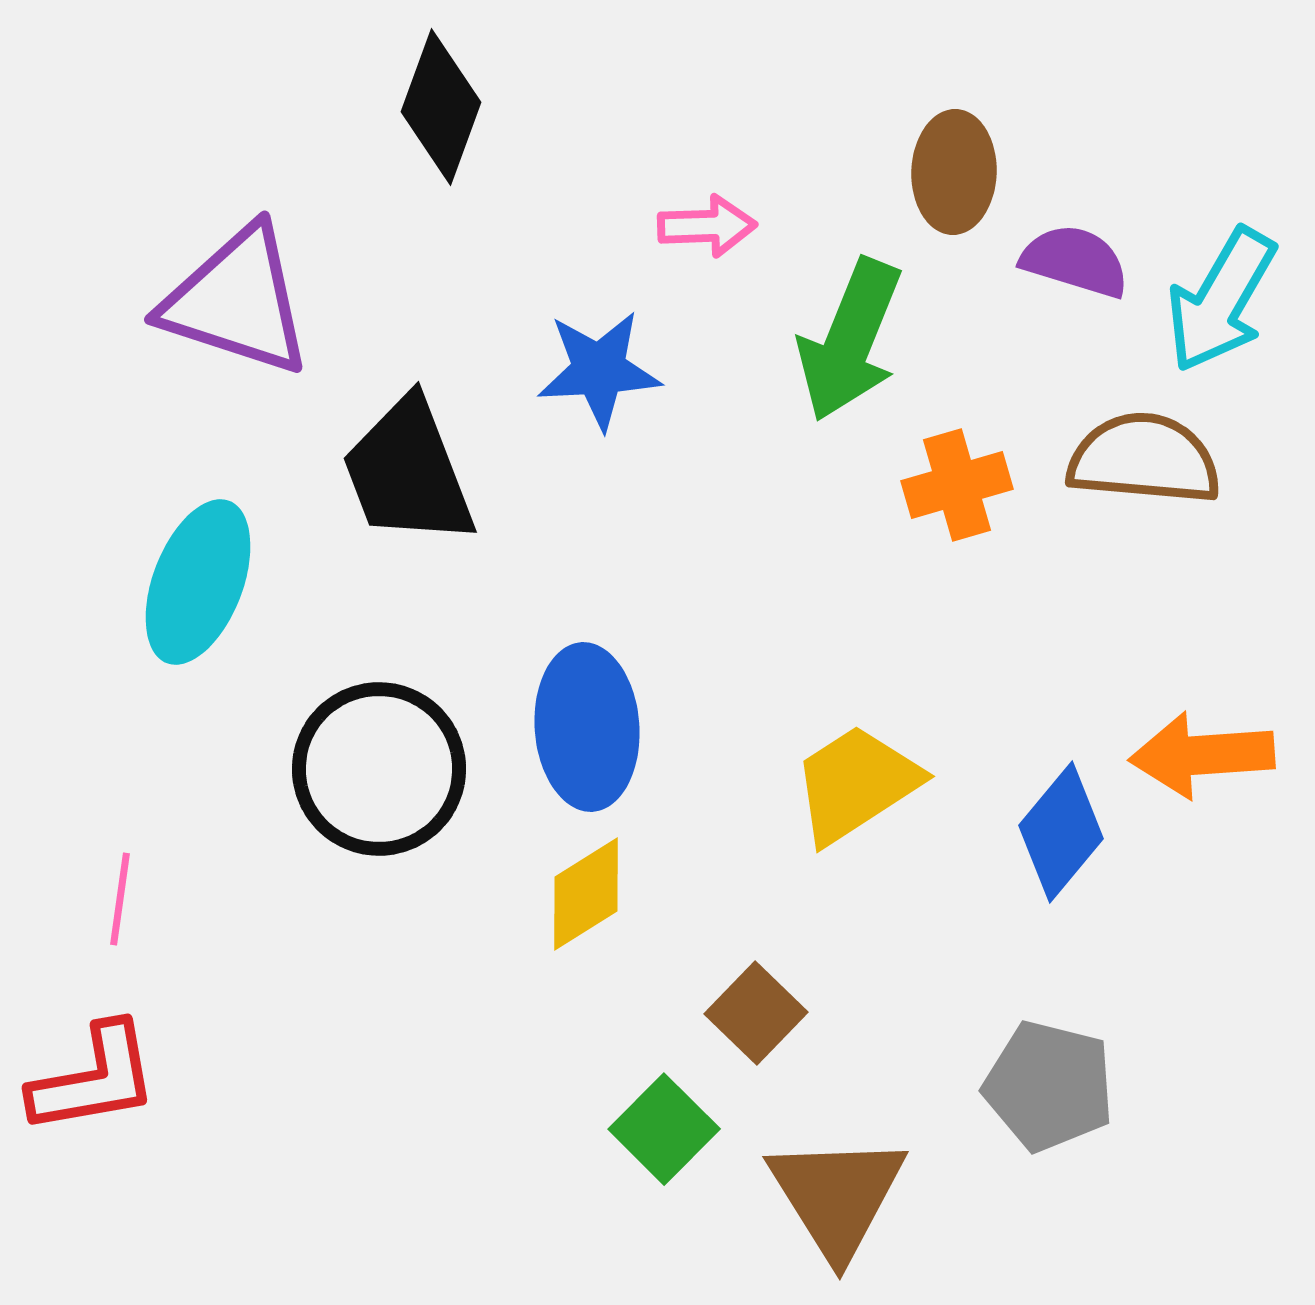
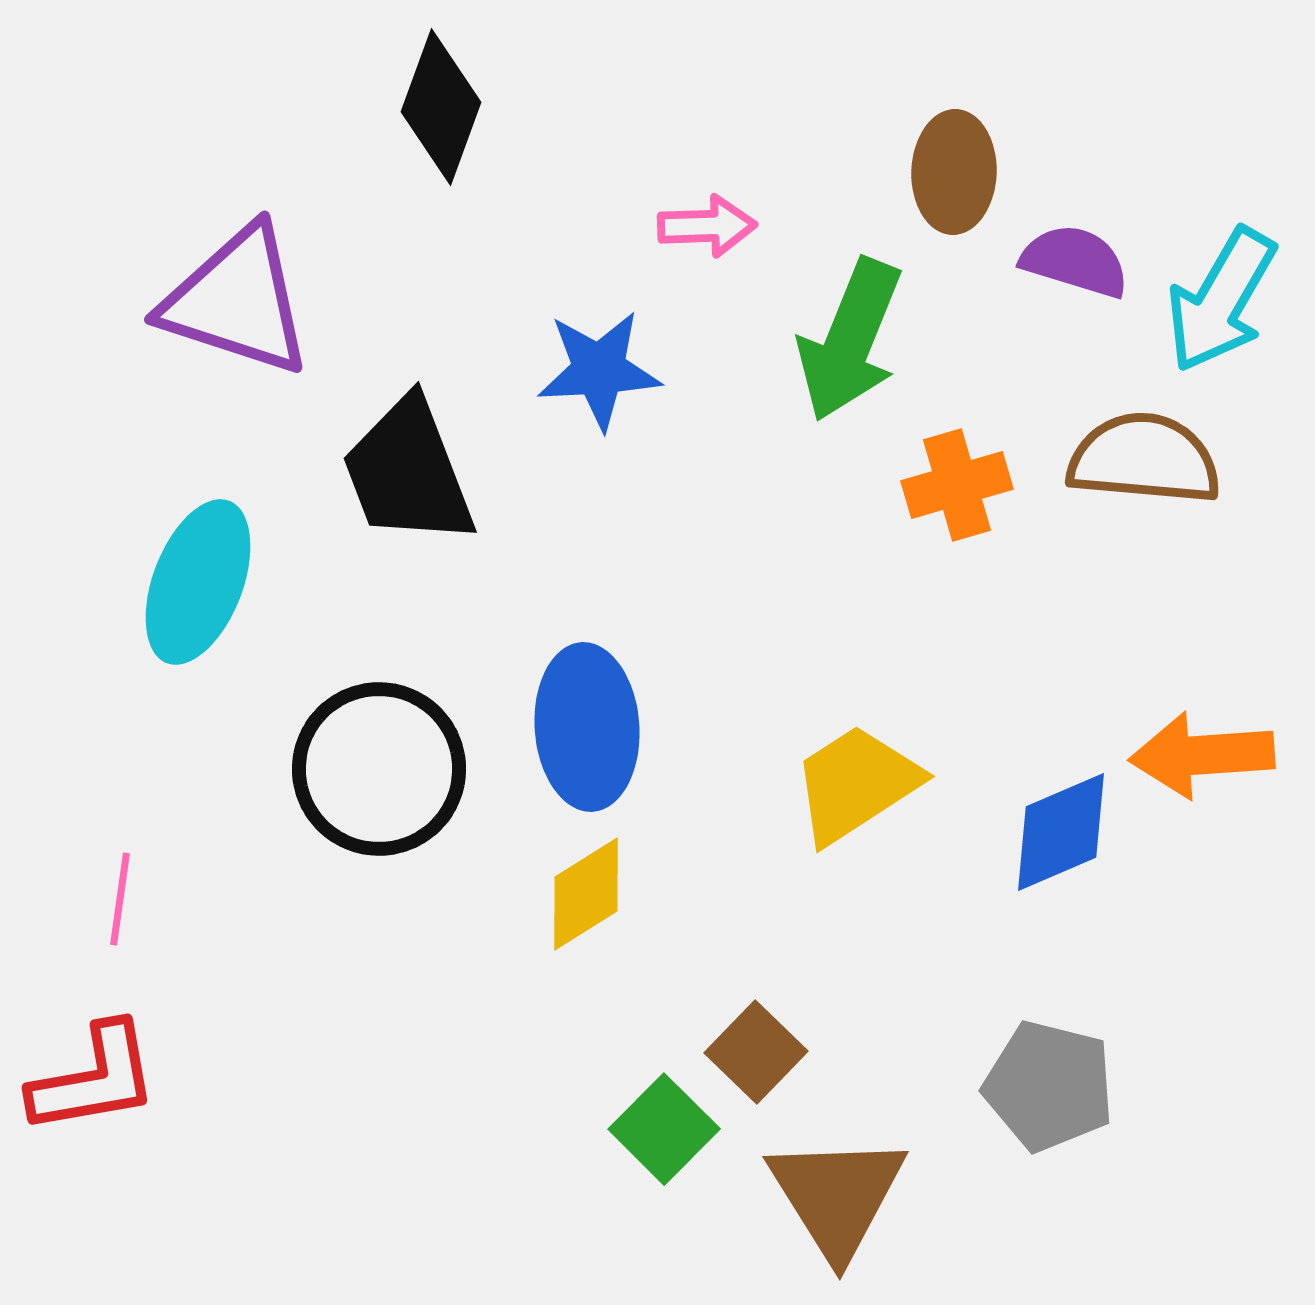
blue diamond: rotated 27 degrees clockwise
brown square: moved 39 px down
